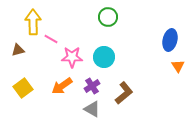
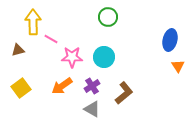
yellow square: moved 2 px left
